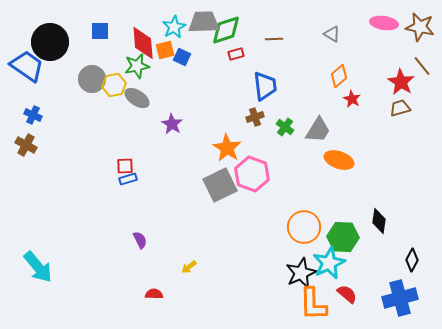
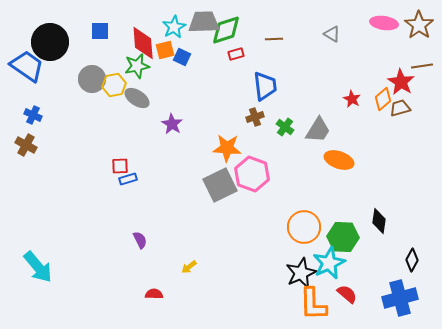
brown star at (420, 27): moved 1 px left, 2 px up; rotated 24 degrees clockwise
brown line at (422, 66): rotated 60 degrees counterclockwise
orange diamond at (339, 76): moved 44 px right, 23 px down
orange star at (227, 148): rotated 28 degrees counterclockwise
red square at (125, 166): moved 5 px left
